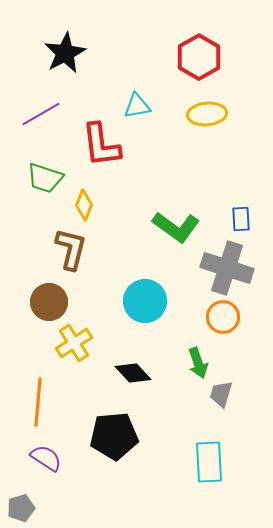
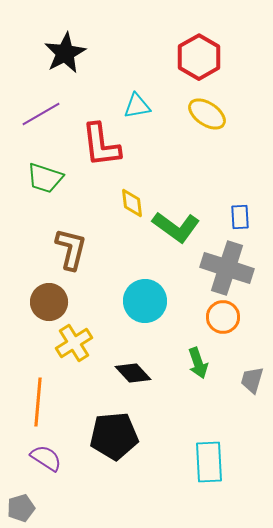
yellow ellipse: rotated 39 degrees clockwise
yellow diamond: moved 48 px right, 2 px up; rotated 28 degrees counterclockwise
blue rectangle: moved 1 px left, 2 px up
gray trapezoid: moved 31 px right, 14 px up
